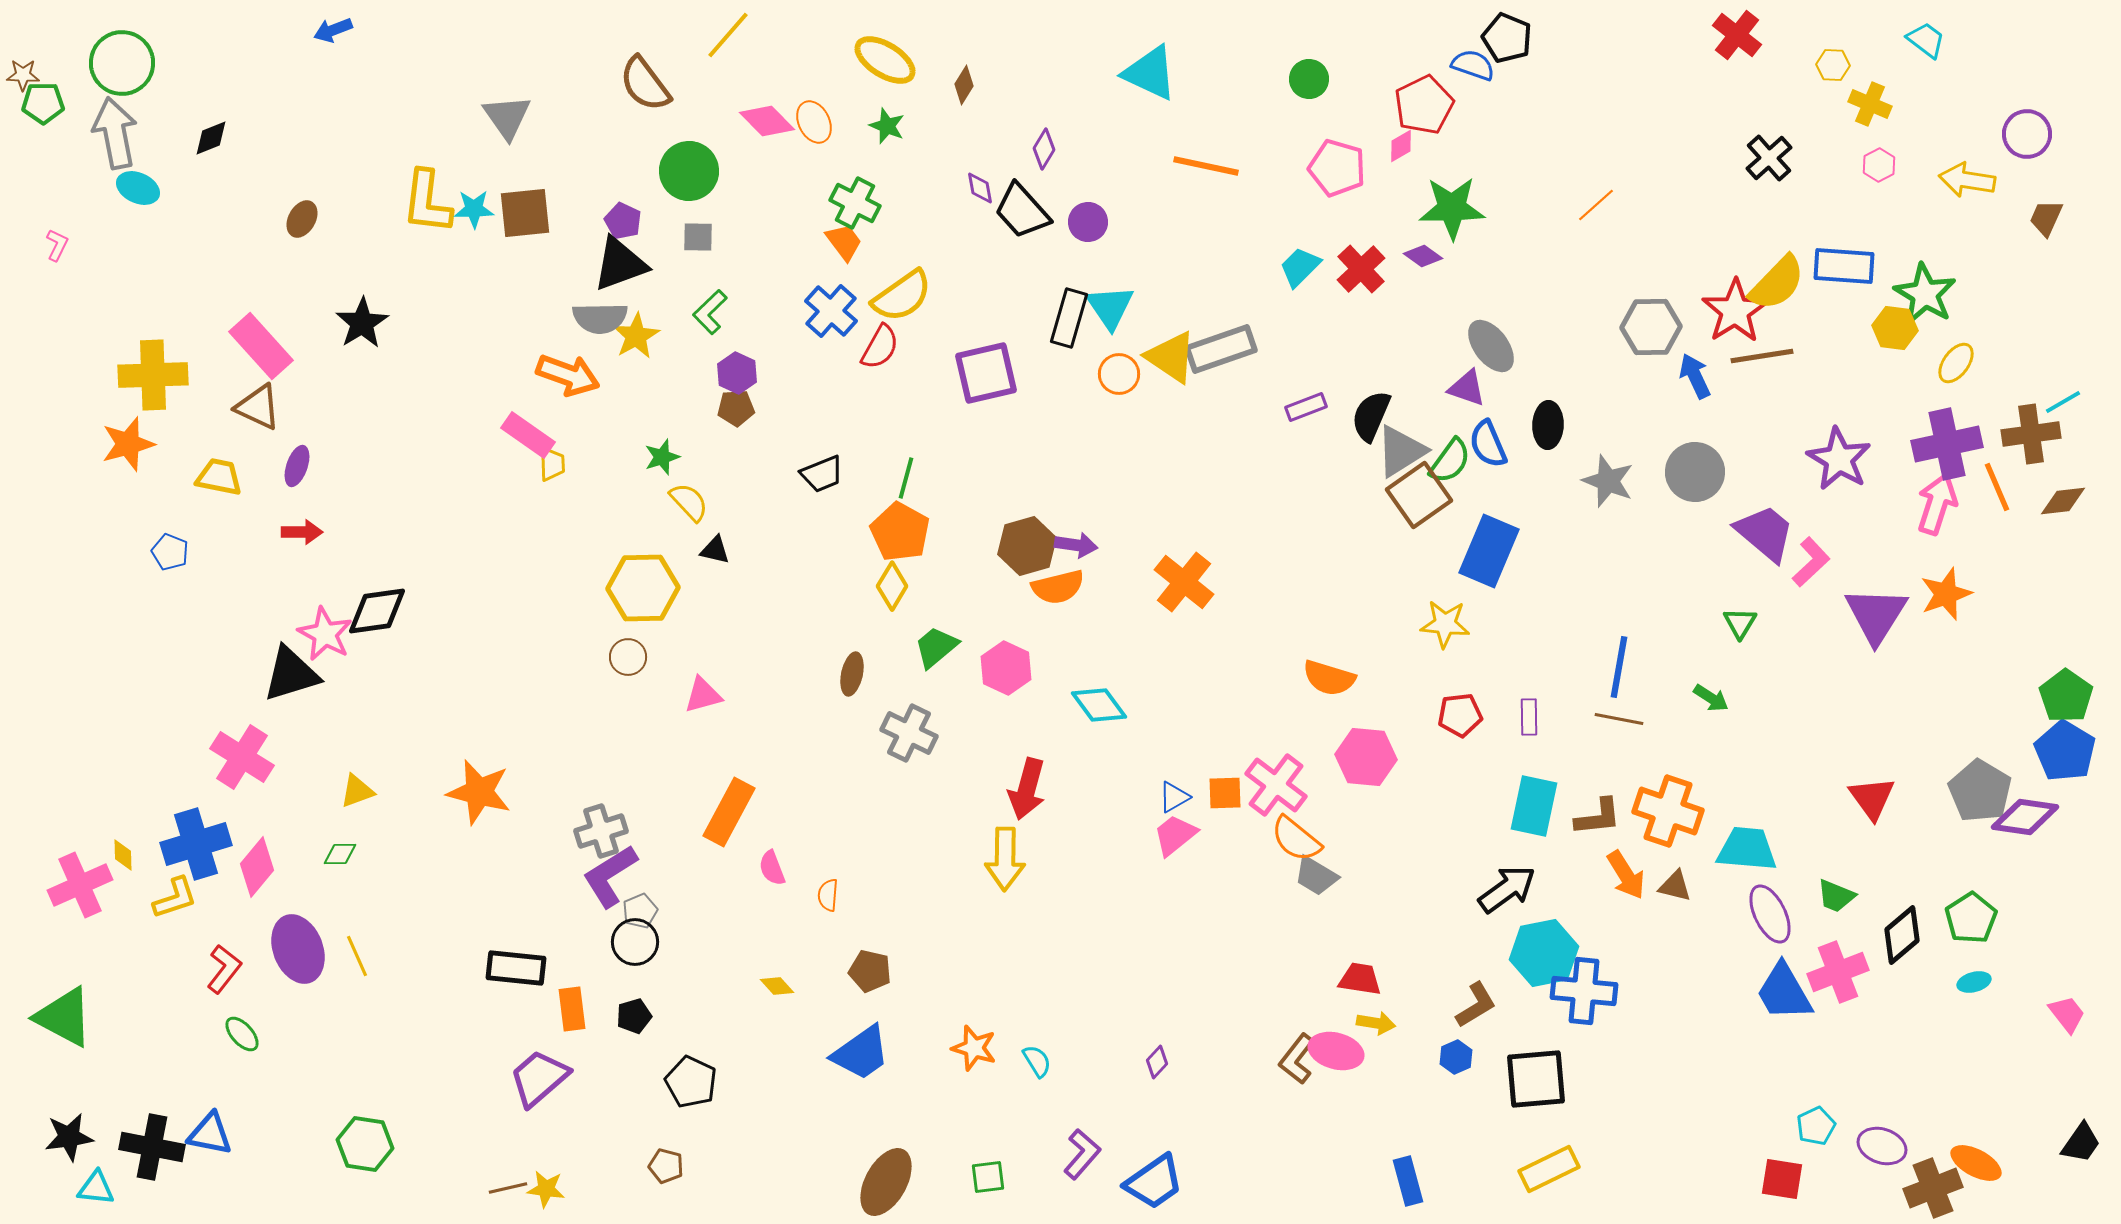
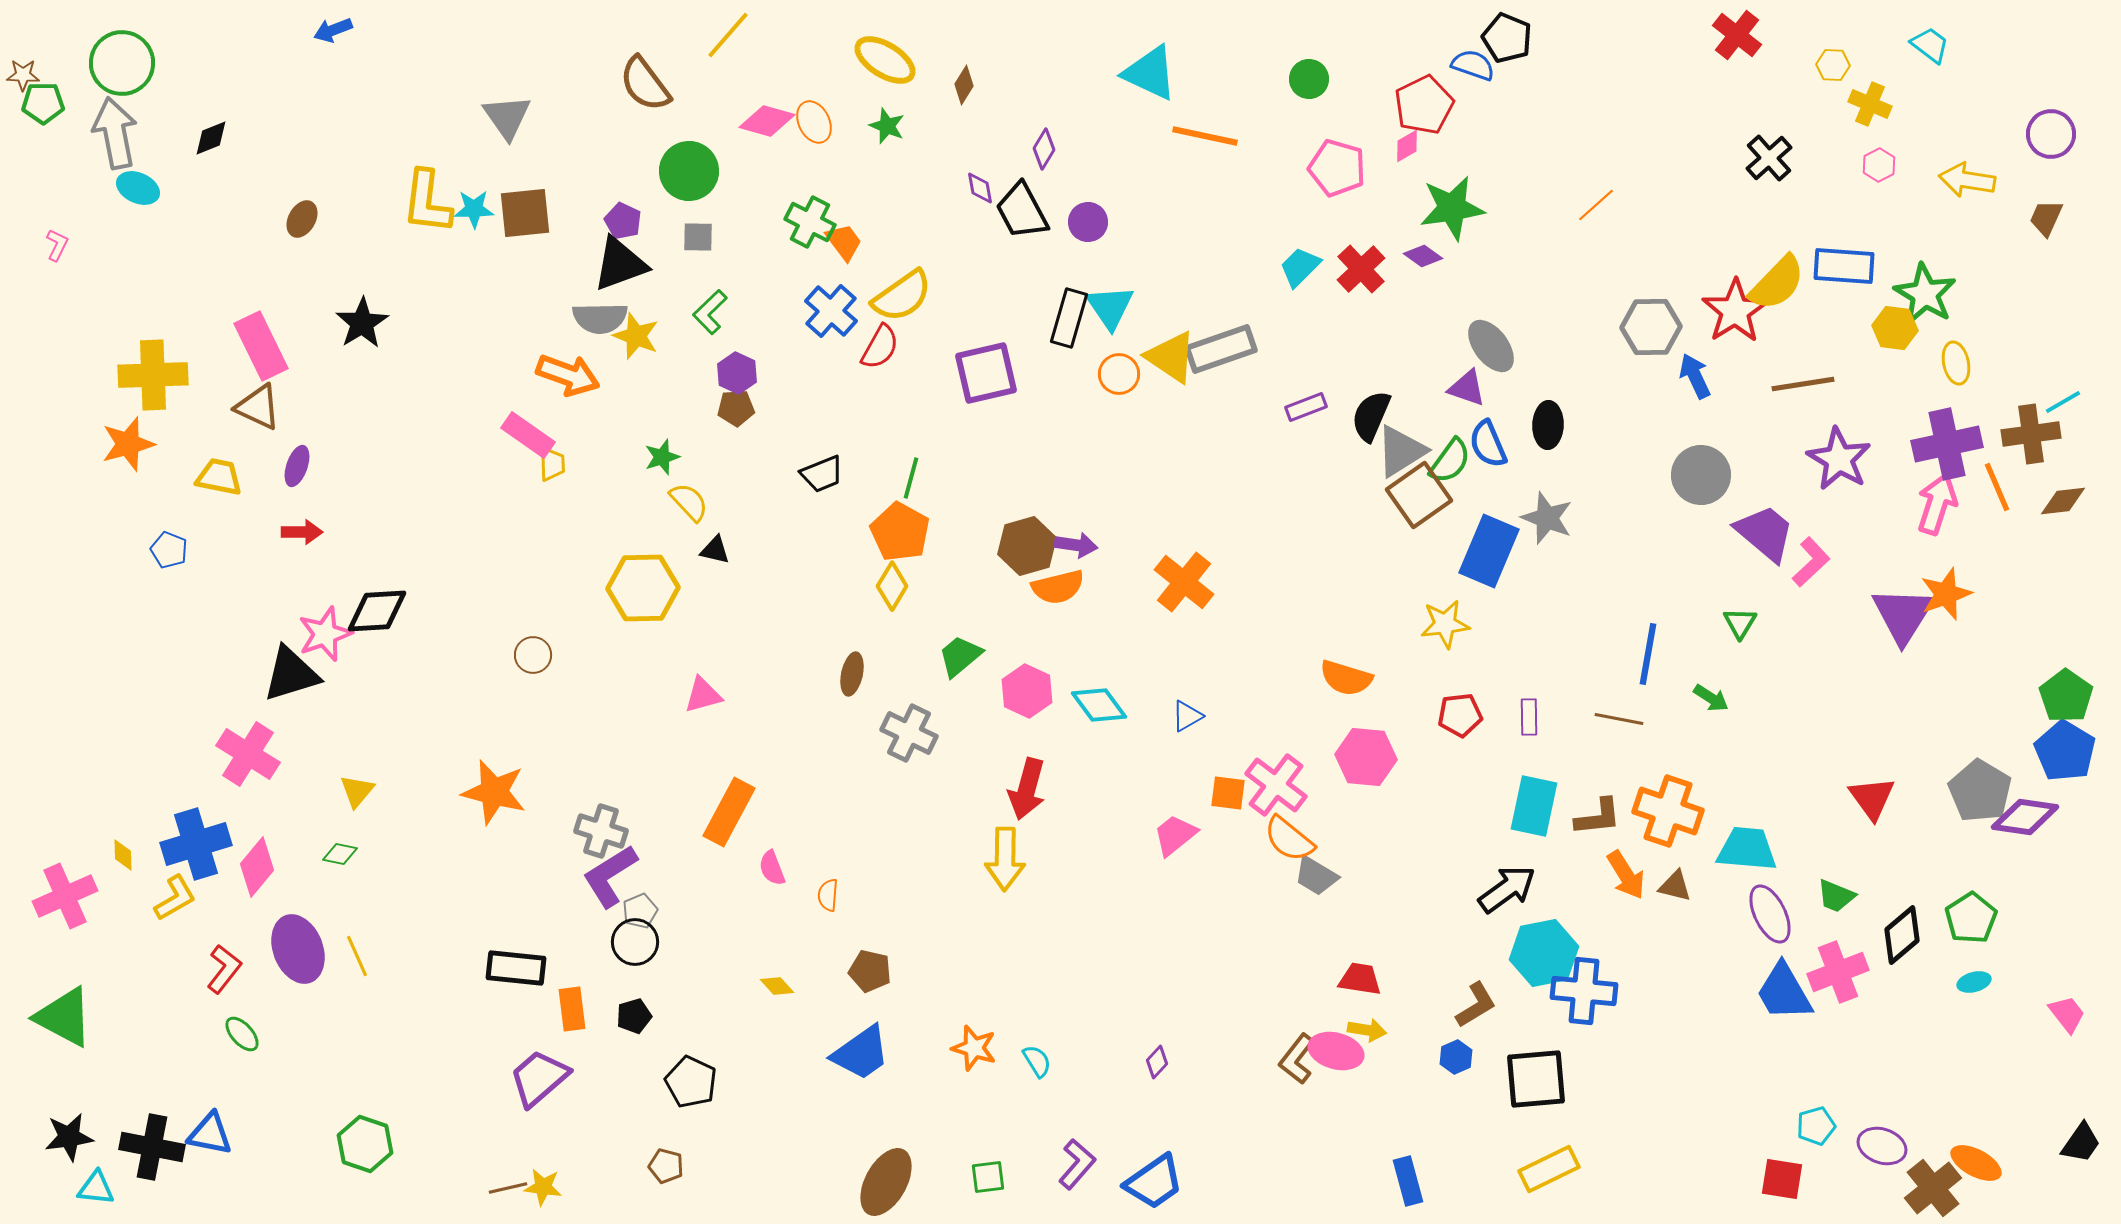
cyan trapezoid at (1926, 40): moved 4 px right, 5 px down
pink diamond at (767, 121): rotated 30 degrees counterclockwise
purple circle at (2027, 134): moved 24 px right
pink diamond at (1401, 146): moved 6 px right
orange line at (1206, 166): moved 1 px left, 30 px up
green cross at (855, 203): moved 45 px left, 19 px down
green star at (1452, 208): rotated 8 degrees counterclockwise
black trapezoid at (1022, 211): rotated 14 degrees clockwise
yellow star at (636, 336): rotated 21 degrees counterclockwise
pink rectangle at (261, 346): rotated 16 degrees clockwise
brown line at (1762, 356): moved 41 px right, 28 px down
yellow ellipse at (1956, 363): rotated 48 degrees counterclockwise
gray circle at (1695, 472): moved 6 px right, 3 px down
green line at (906, 478): moved 5 px right
gray star at (1608, 481): moved 61 px left, 37 px down
blue pentagon at (170, 552): moved 1 px left, 2 px up
black diamond at (377, 611): rotated 4 degrees clockwise
purple triangle at (1876, 615): moved 27 px right
yellow star at (1445, 624): rotated 12 degrees counterclockwise
pink star at (325, 634): rotated 24 degrees clockwise
green trapezoid at (936, 647): moved 24 px right, 9 px down
brown circle at (628, 657): moved 95 px left, 2 px up
blue line at (1619, 667): moved 29 px right, 13 px up
pink hexagon at (1006, 668): moved 21 px right, 23 px down
orange semicircle at (1329, 678): moved 17 px right
pink cross at (242, 757): moved 6 px right, 3 px up
yellow triangle at (357, 791): rotated 30 degrees counterclockwise
orange star at (479, 792): moved 15 px right
orange square at (1225, 793): moved 3 px right; rotated 9 degrees clockwise
blue triangle at (1174, 797): moved 13 px right, 81 px up
gray cross at (601, 831): rotated 36 degrees clockwise
orange semicircle at (1296, 839): moved 7 px left
green diamond at (340, 854): rotated 12 degrees clockwise
pink cross at (80, 885): moved 15 px left, 11 px down
yellow L-shape at (175, 898): rotated 12 degrees counterclockwise
yellow arrow at (1376, 1023): moved 9 px left, 7 px down
cyan pentagon at (1816, 1126): rotated 9 degrees clockwise
green hexagon at (365, 1144): rotated 10 degrees clockwise
purple L-shape at (1082, 1154): moved 5 px left, 10 px down
brown cross at (1933, 1188): rotated 18 degrees counterclockwise
yellow star at (546, 1189): moved 3 px left, 2 px up
